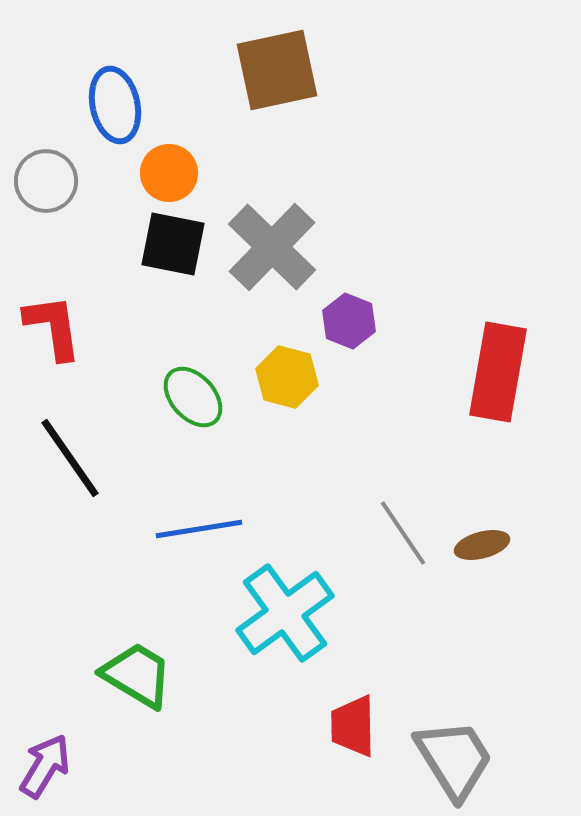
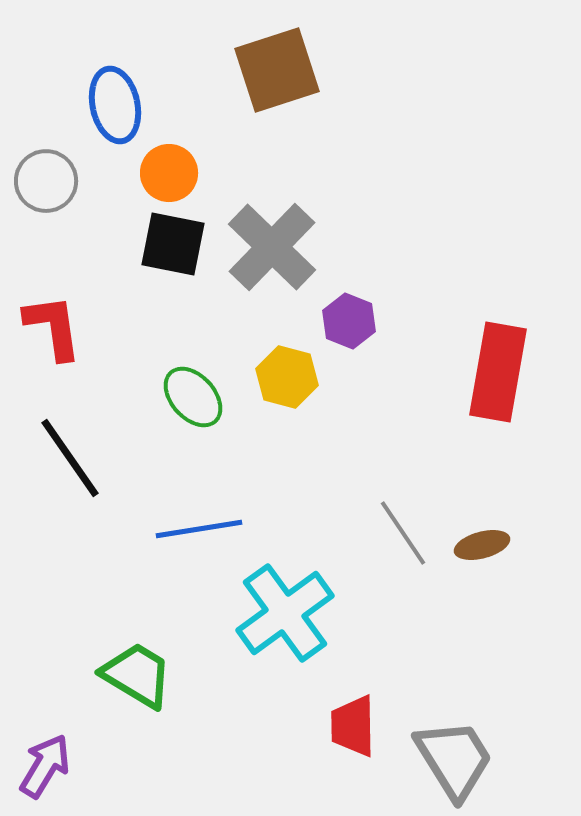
brown square: rotated 6 degrees counterclockwise
